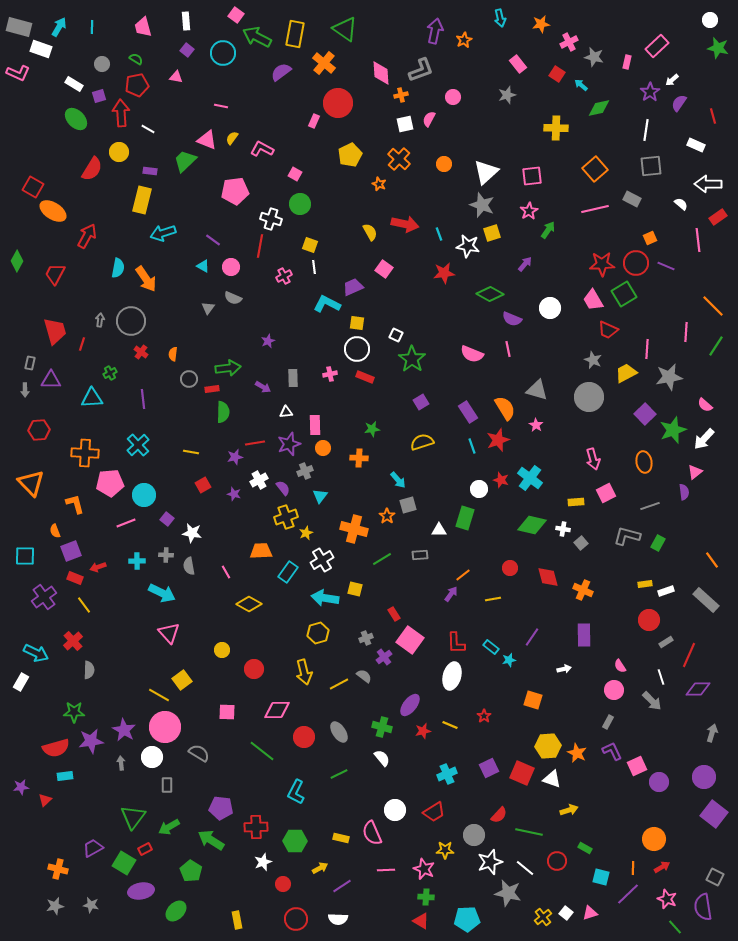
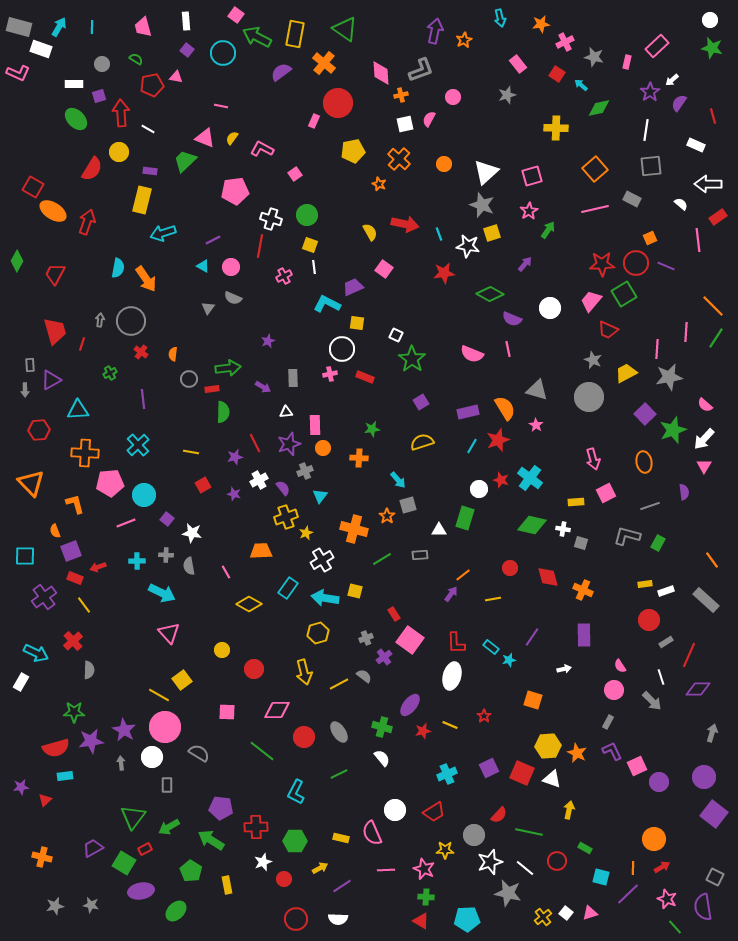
pink cross at (569, 42): moved 4 px left
green star at (718, 48): moved 6 px left
white rectangle at (74, 84): rotated 30 degrees counterclockwise
red pentagon at (137, 85): moved 15 px right
pink triangle at (207, 140): moved 2 px left, 2 px up
yellow pentagon at (350, 155): moved 3 px right, 4 px up; rotated 15 degrees clockwise
pink square at (295, 174): rotated 24 degrees clockwise
pink square at (532, 176): rotated 10 degrees counterclockwise
green circle at (300, 204): moved 7 px right, 11 px down
red arrow at (87, 236): moved 14 px up; rotated 10 degrees counterclockwise
purple line at (213, 240): rotated 63 degrees counterclockwise
pink trapezoid at (593, 300): moved 2 px left, 1 px down; rotated 70 degrees clockwise
green line at (716, 346): moved 8 px up
white circle at (357, 349): moved 15 px left
pink line at (647, 349): moved 10 px right
gray rectangle at (30, 363): moved 2 px down; rotated 16 degrees counterclockwise
purple triangle at (51, 380): rotated 30 degrees counterclockwise
cyan triangle at (92, 398): moved 14 px left, 12 px down
purple rectangle at (468, 412): rotated 70 degrees counterclockwise
red line at (255, 443): rotated 72 degrees clockwise
cyan line at (472, 446): rotated 49 degrees clockwise
pink triangle at (695, 472): moved 9 px right, 6 px up; rotated 21 degrees counterclockwise
gray square at (581, 543): rotated 32 degrees counterclockwise
cyan rectangle at (288, 572): moved 16 px down
yellow square at (355, 589): moved 2 px down
yellow arrow at (569, 810): rotated 60 degrees counterclockwise
orange cross at (58, 869): moved 16 px left, 12 px up
red circle at (283, 884): moved 1 px right, 5 px up
yellow rectangle at (237, 920): moved 10 px left, 35 px up
